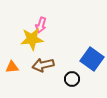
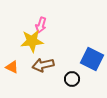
yellow star: moved 2 px down
blue square: rotated 10 degrees counterclockwise
orange triangle: rotated 32 degrees clockwise
